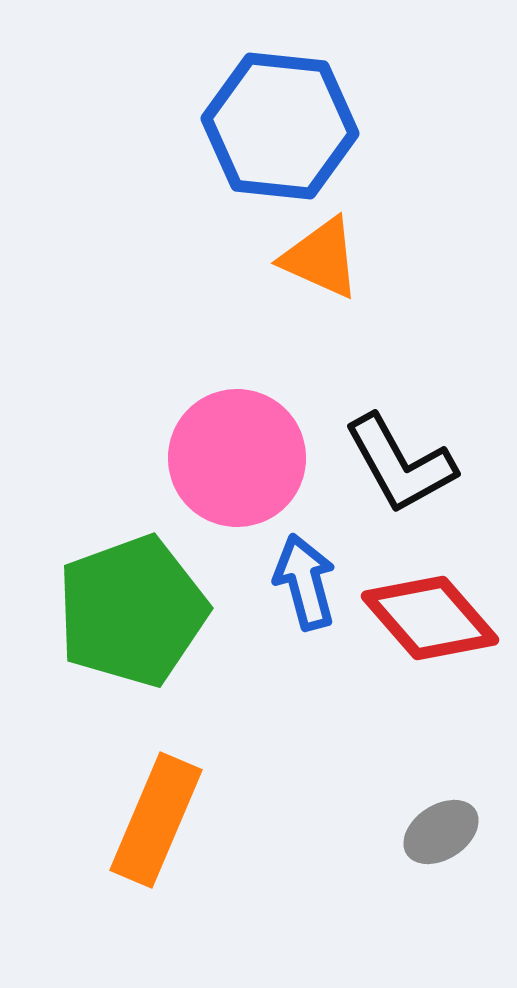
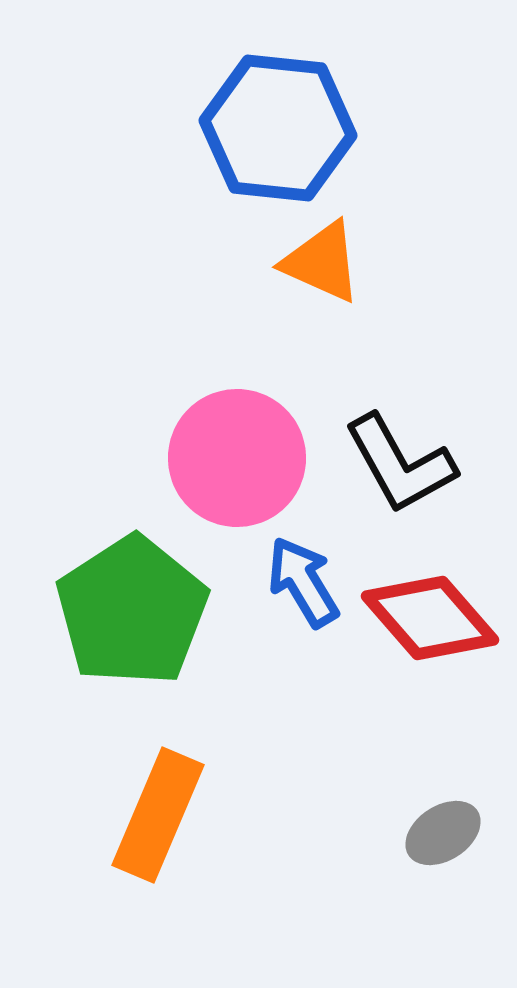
blue hexagon: moved 2 px left, 2 px down
orange triangle: moved 1 px right, 4 px down
blue arrow: moved 2 px left; rotated 16 degrees counterclockwise
green pentagon: rotated 13 degrees counterclockwise
orange rectangle: moved 2 px right, 5 px up
gray ellipse: moved 2 px right, 1 px down
